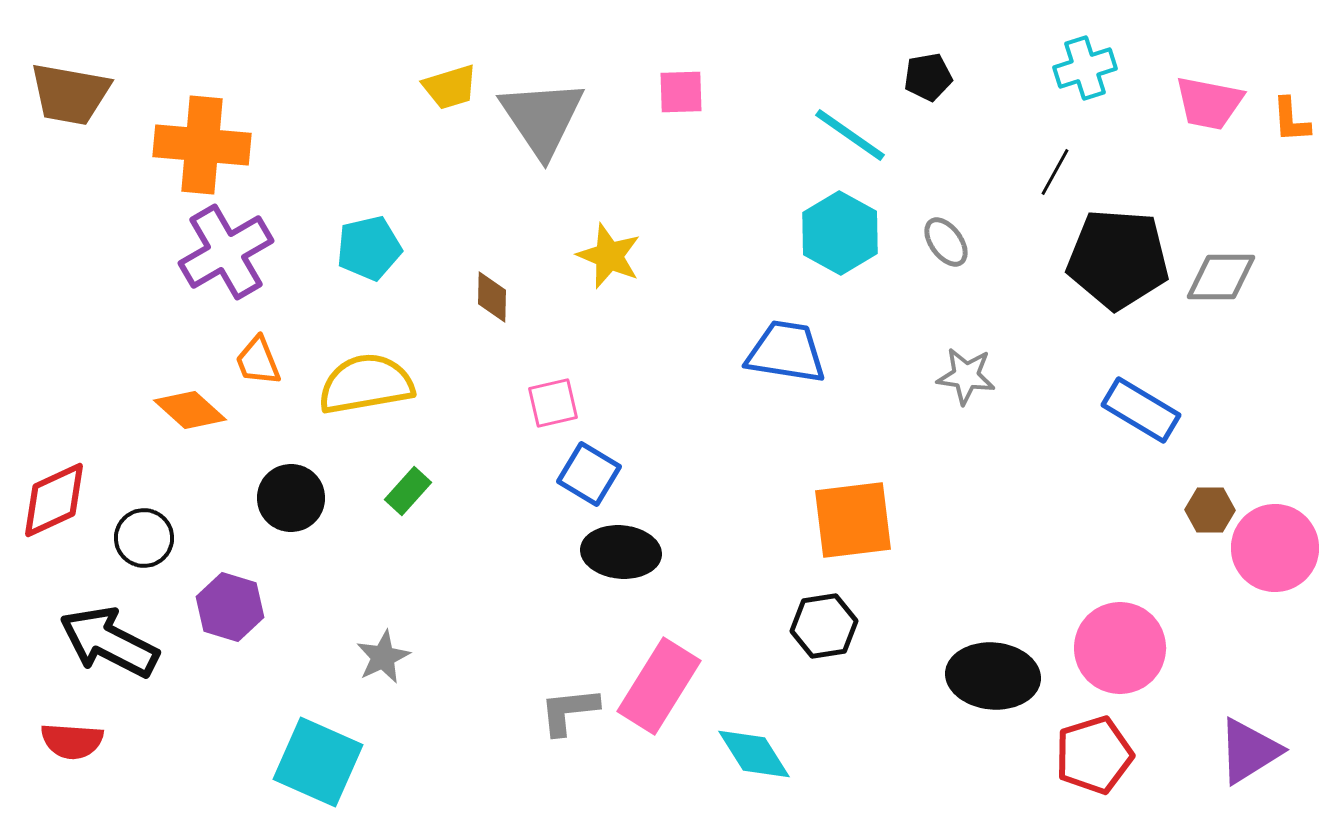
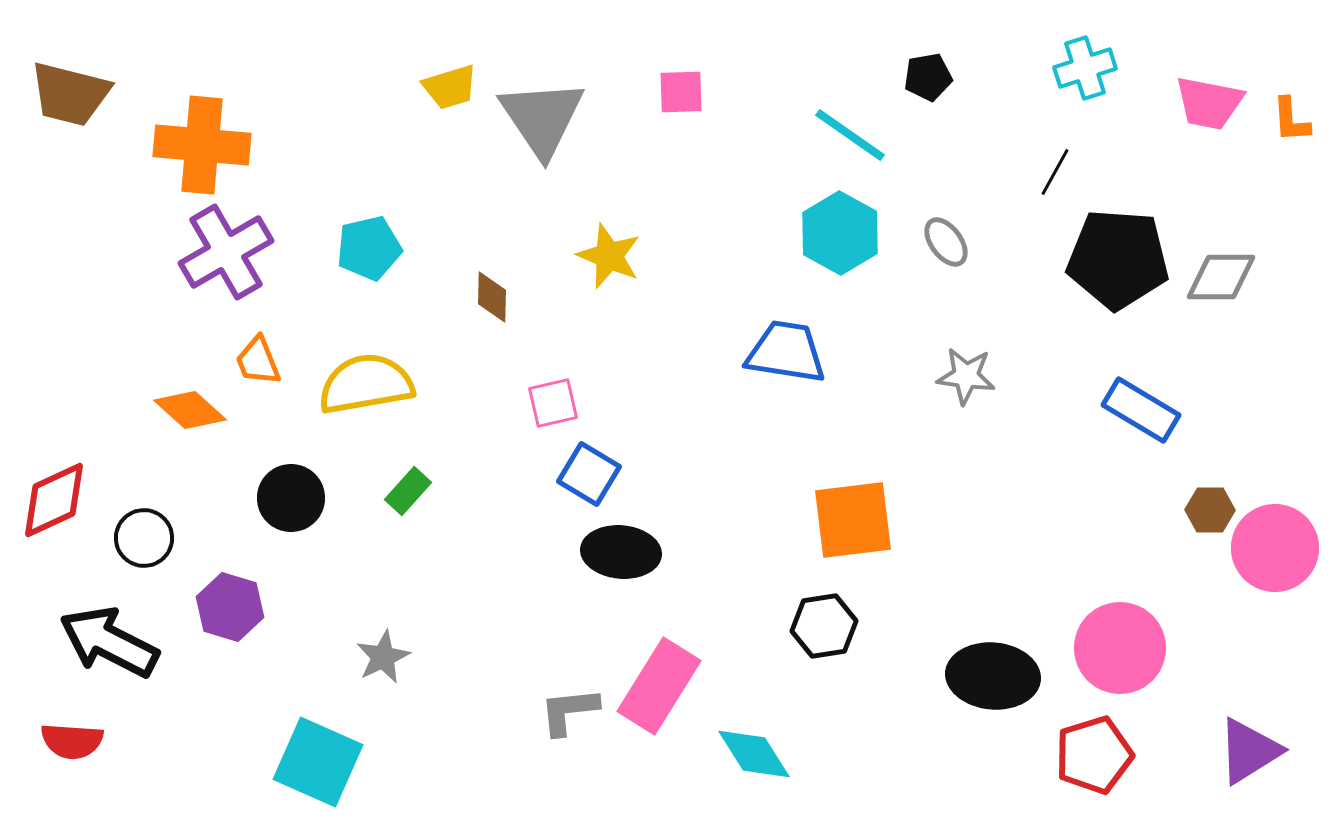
brown trapezoid at (70, 94): rotated 4 degrees clockwise
